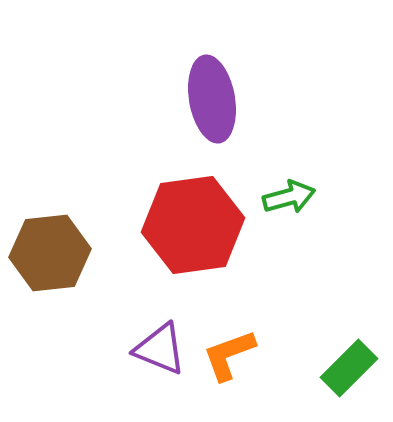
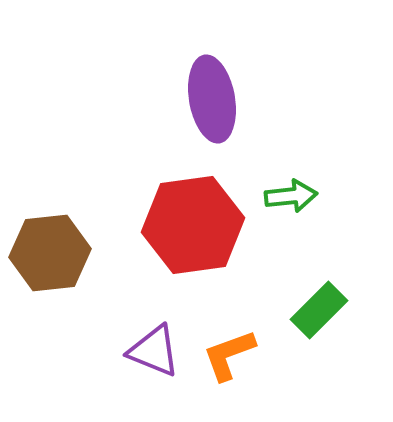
green arrow: moved 2 px right, 1 px up; rotated 9 degrees clockwise
purple triangle: moved 6 px left, 2 px down
green rectangle: moved 30 px left, 58 px up
